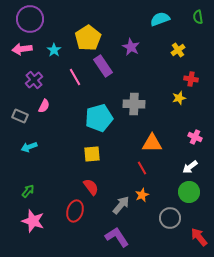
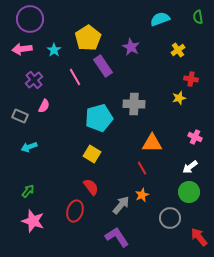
yellow square: rotated 36 degrees clockwise
